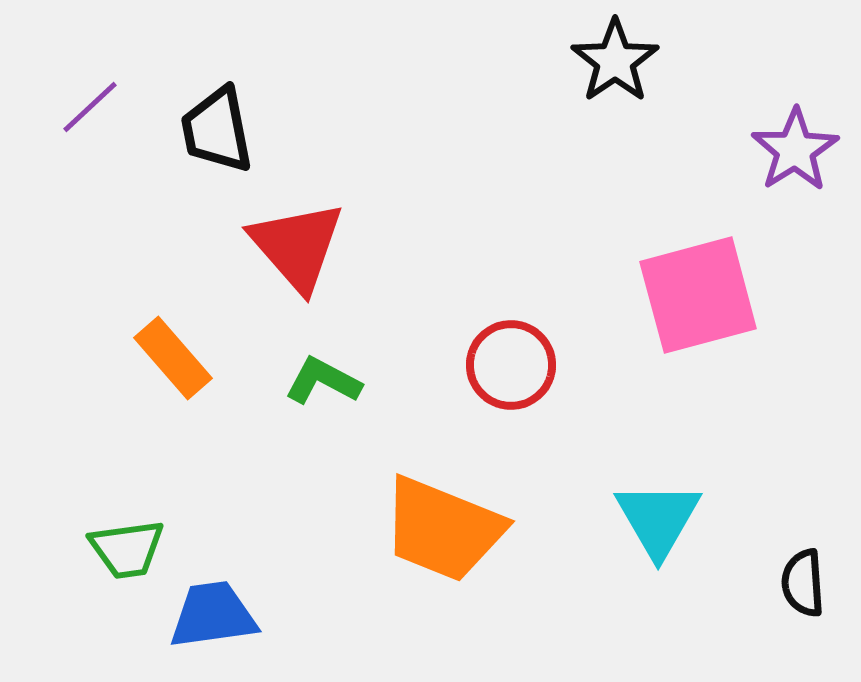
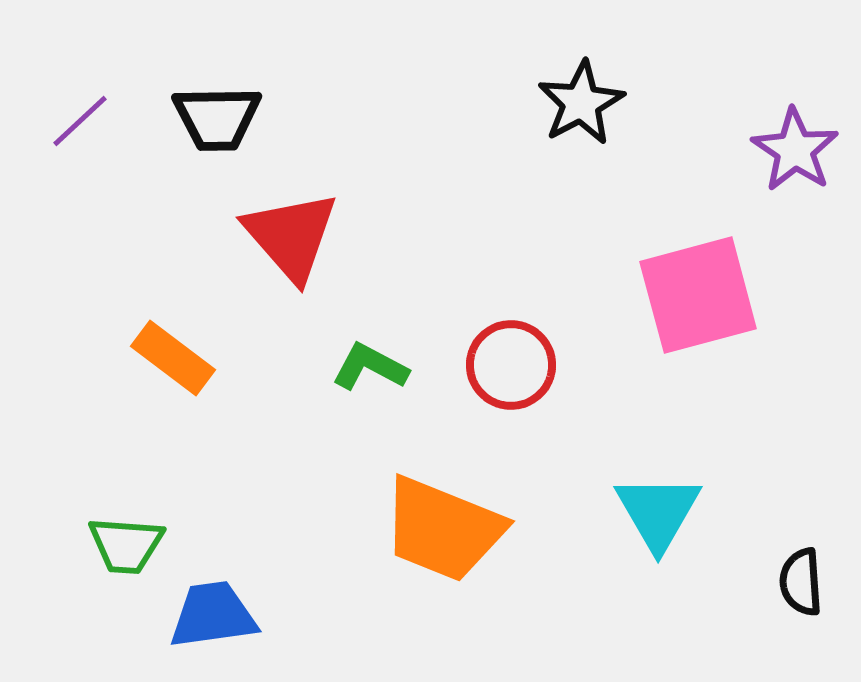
black star: moved 34 px left, 42 px down; rotated 6 degrees clockwise
purple line: moved 10 px left, 14 px down
black trapezoid: moved 12 px up; rotated 80 degrees counterclockwise
purple star: rotated 6 degrees counterclockwise
red triangle: moved 6 px left, 10 px up
orange rectangle: rotated 12 degrees counterclockwise
green L-shape: moved 47 px right, 14 px up
cyan triangle: moved 7 px up
green trapezoid: moved 1 px left, 4 px up; rotated 12 degrees clockwise
black semicircle: moved 2 px left, 1 px up
